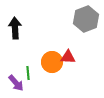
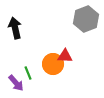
black arrow: rotated 10 degrees counterclockwise
red triangle: moved 3 px left, 1 px up
orange circle: moved 1 px right, 2 px down
green line: rotated 16 degrees counterclockwise
